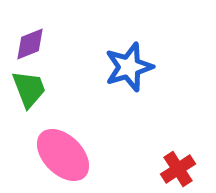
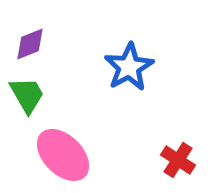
blue star: rotated 12 degrees counterclockwise
green trapezoid: moved 2 px left, 6 px down; rotated 9 degrees counterclockwise
red cross: moved 9 px up; rotated 24 degrees counterclockwise
